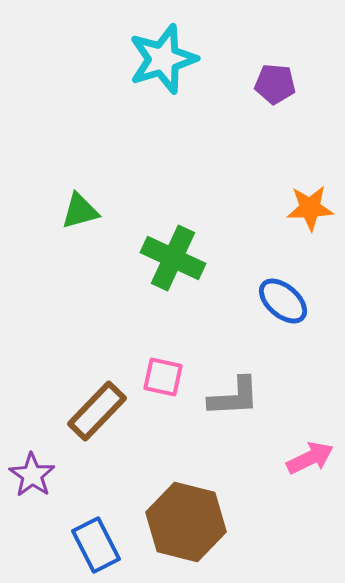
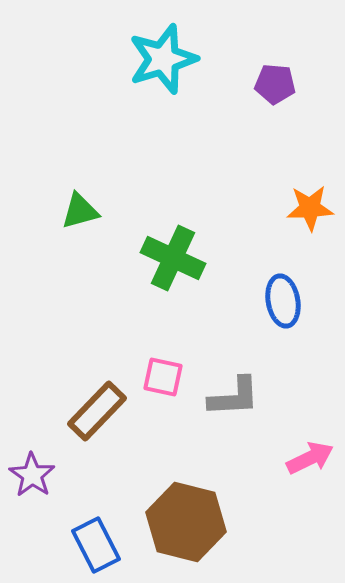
blue ellipse: rotated 39 degrees clockwise
